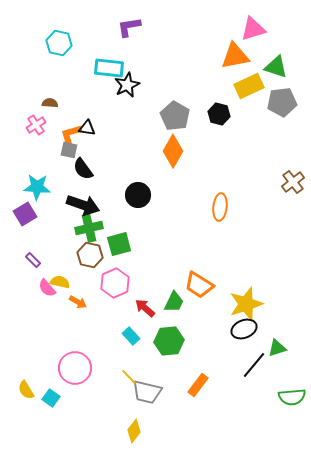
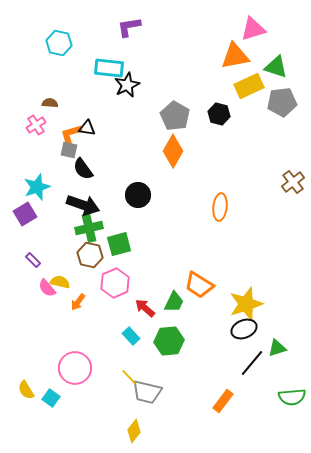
cyan star at (37, 187): rotated 24 degrees counterclockwise
orange arrow at (78, 302): rotated 96 degrees clockwise
black line at (254, 365): moved 2 px left, 2 px up
orange rectangle at (198, 385): moved 25 px right, 16 px down
